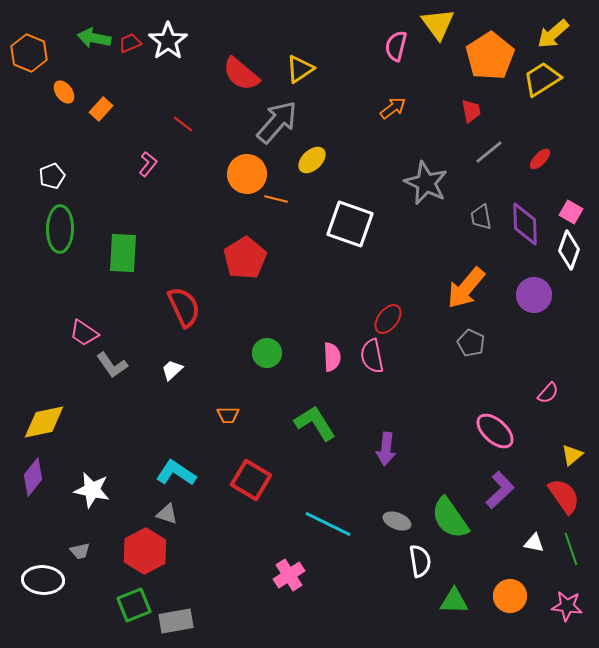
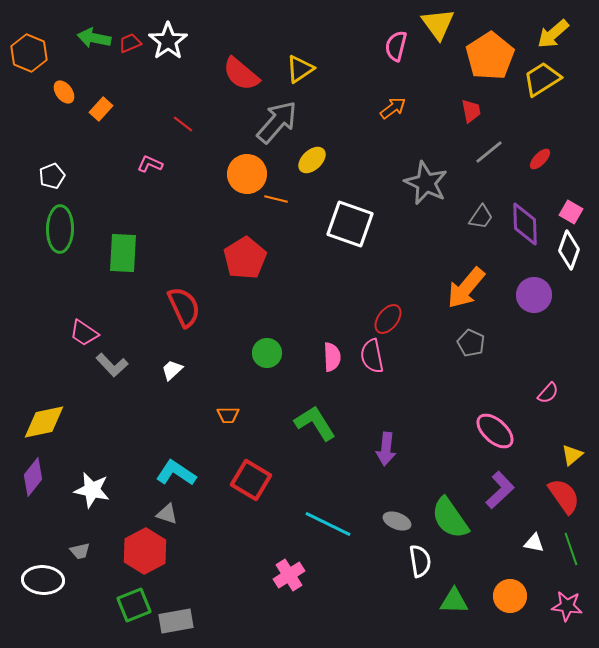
pink L-shape at (148, 164): moved 2 px right; rotated 105 degrees counterclockwise
gray trapezoid at (481, 217): rotated 136 degrees counterclockwise
gray L-shape at (112, 365): rotated 8 degrees counterclockwise
